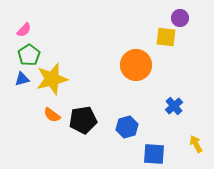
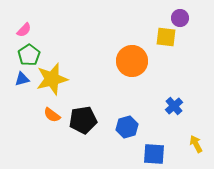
orange circle: moved 4 px left, 4 px up
